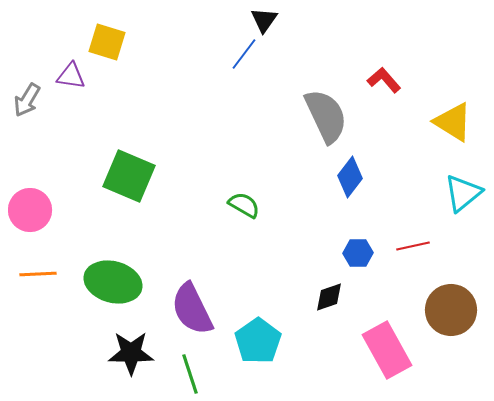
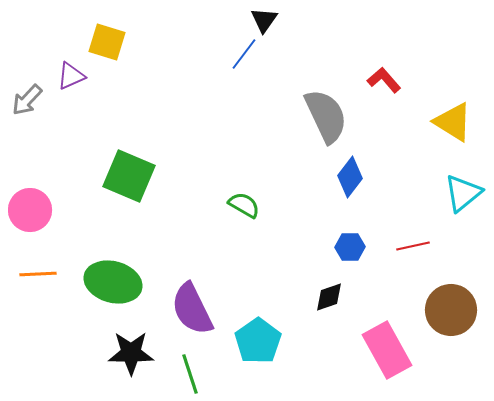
purple triangle: rotated 32 degrees counterclockwise
gray arrow: rotated 12 degrees clockwise
blue hexagon: moved 8 px left, 6 px up
